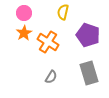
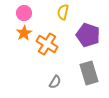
orange cross: moved 1 px left, 2 px down
gray semicircle: moved 4 px right, 5 px down
